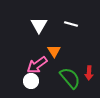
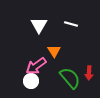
pink arrow: moved 1 px left, 1 px down
